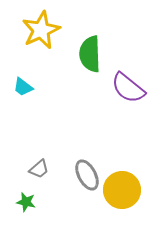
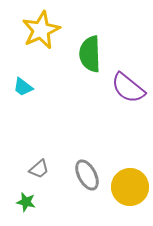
yellow circle: moved 8 px right, 3 px up
